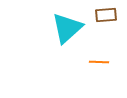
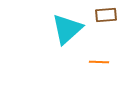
cyan triangle: moved 1 px down
